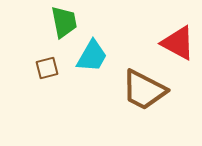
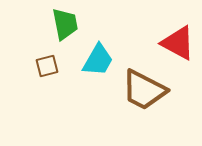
green trapezoid: moved 1 px right, 2 px down
cyan trapezoid: moved 6 px right, 4 px down
brown square: moved 2 px up
